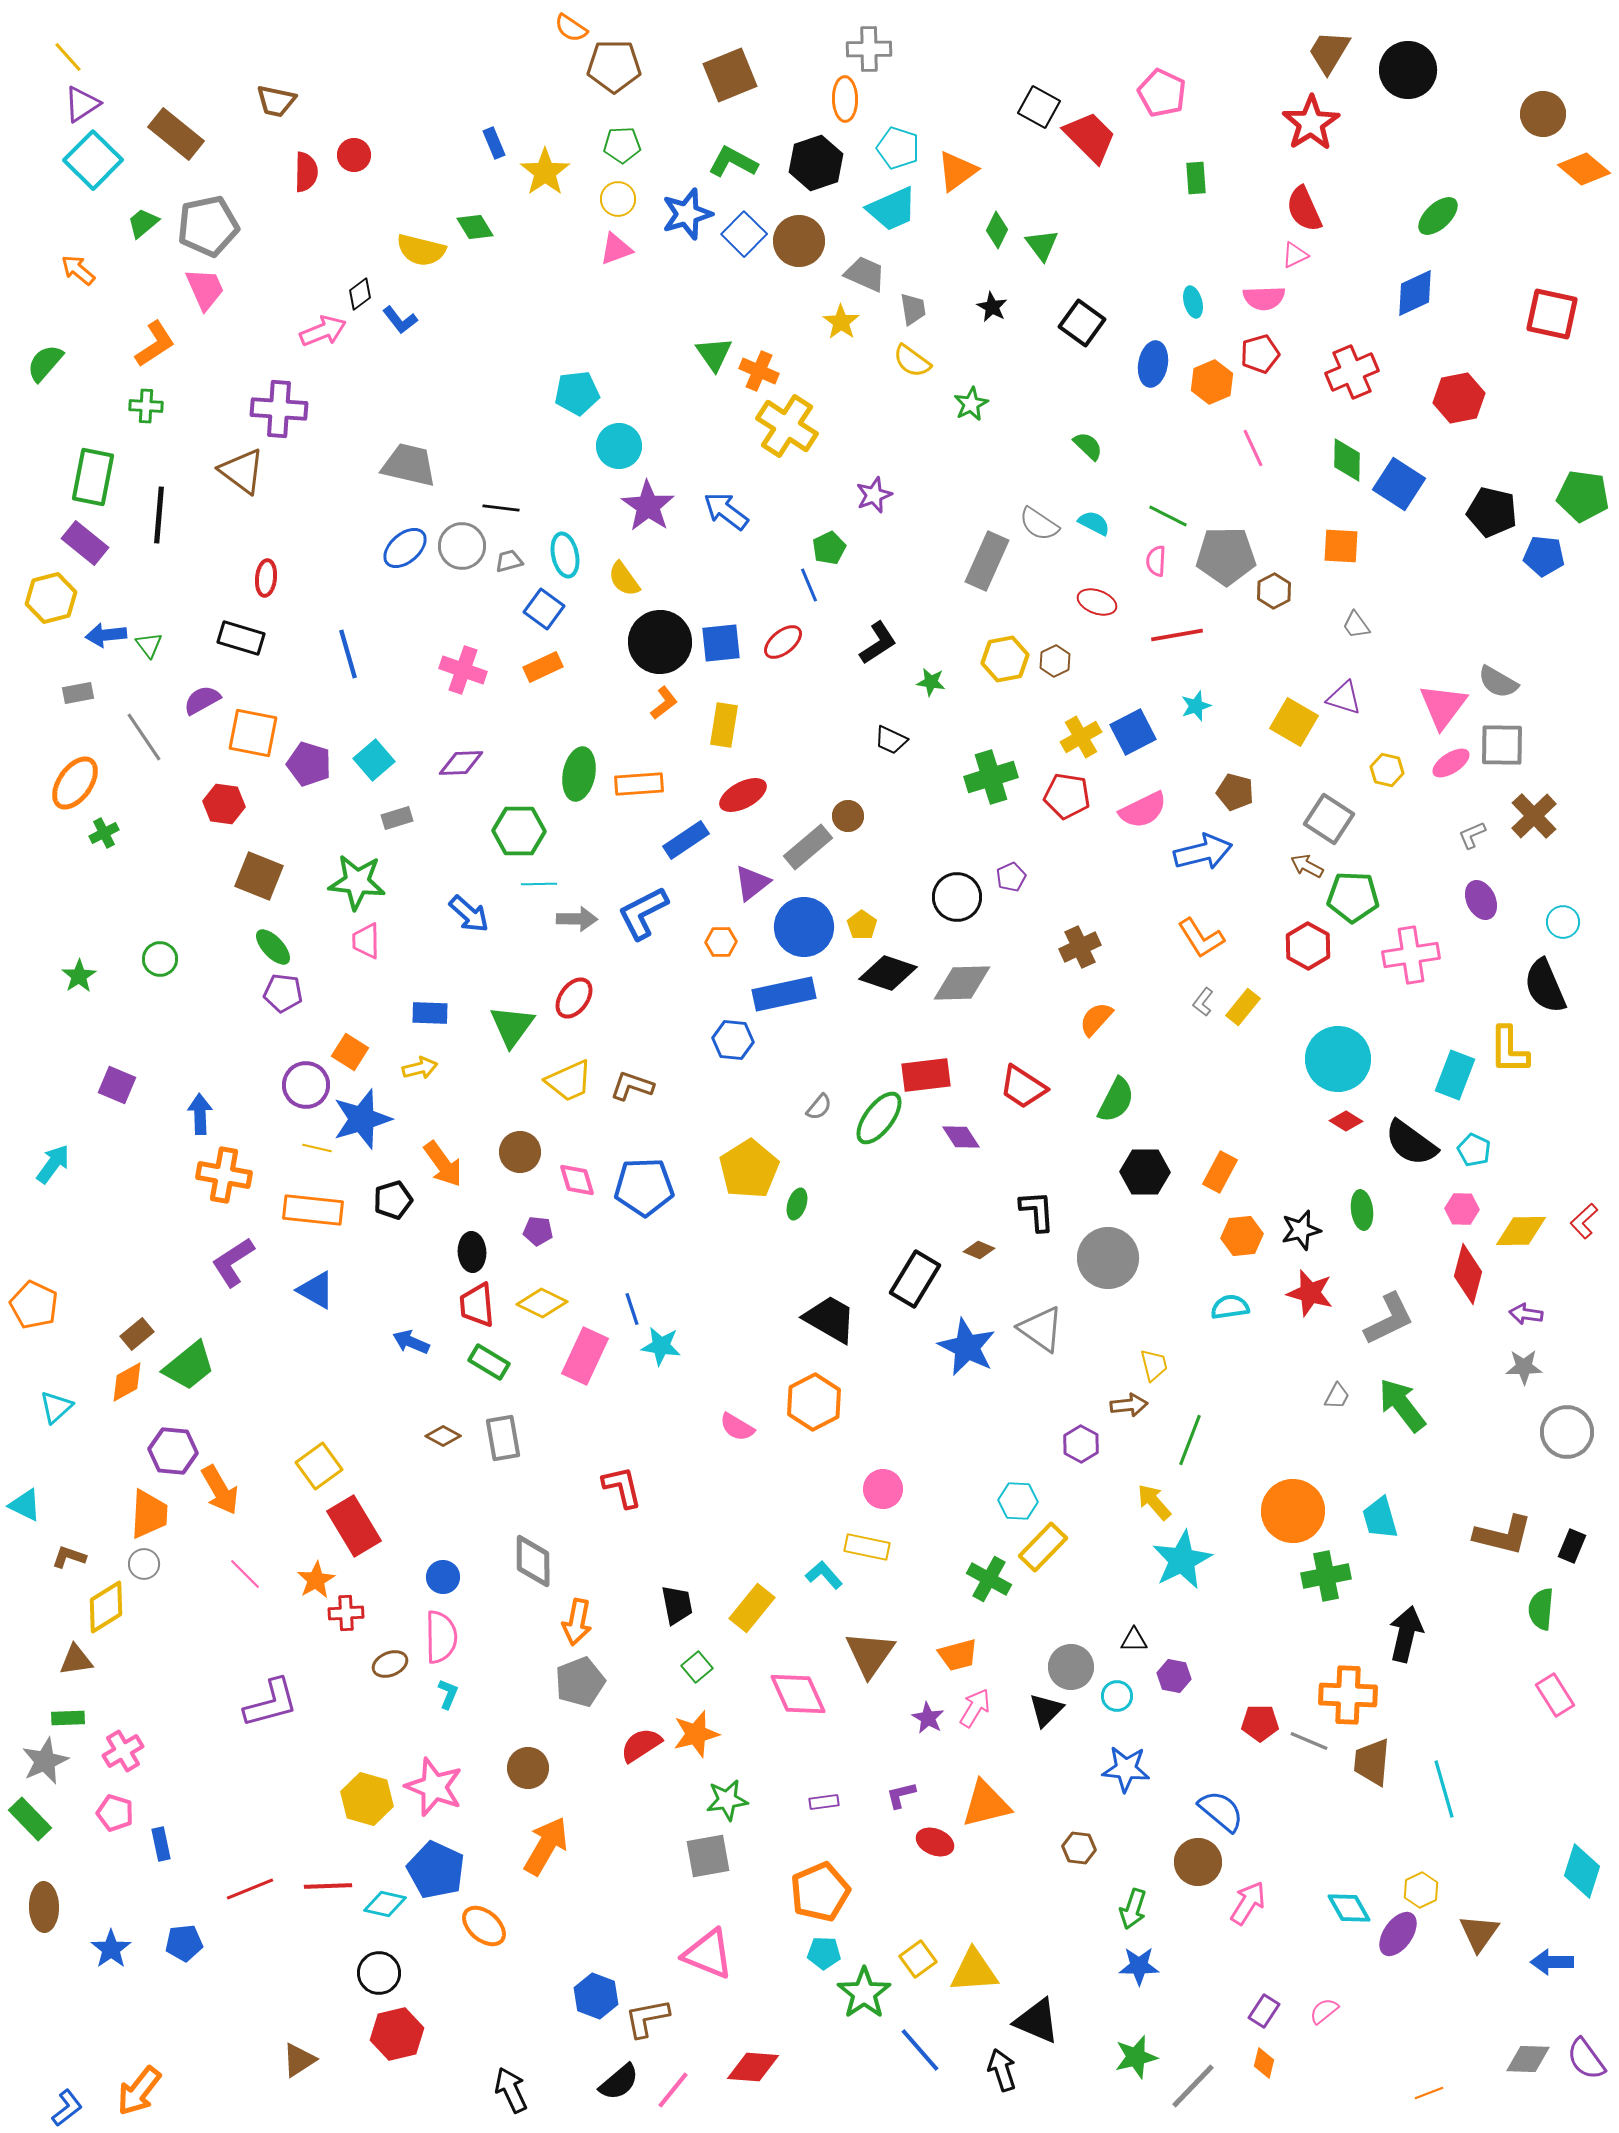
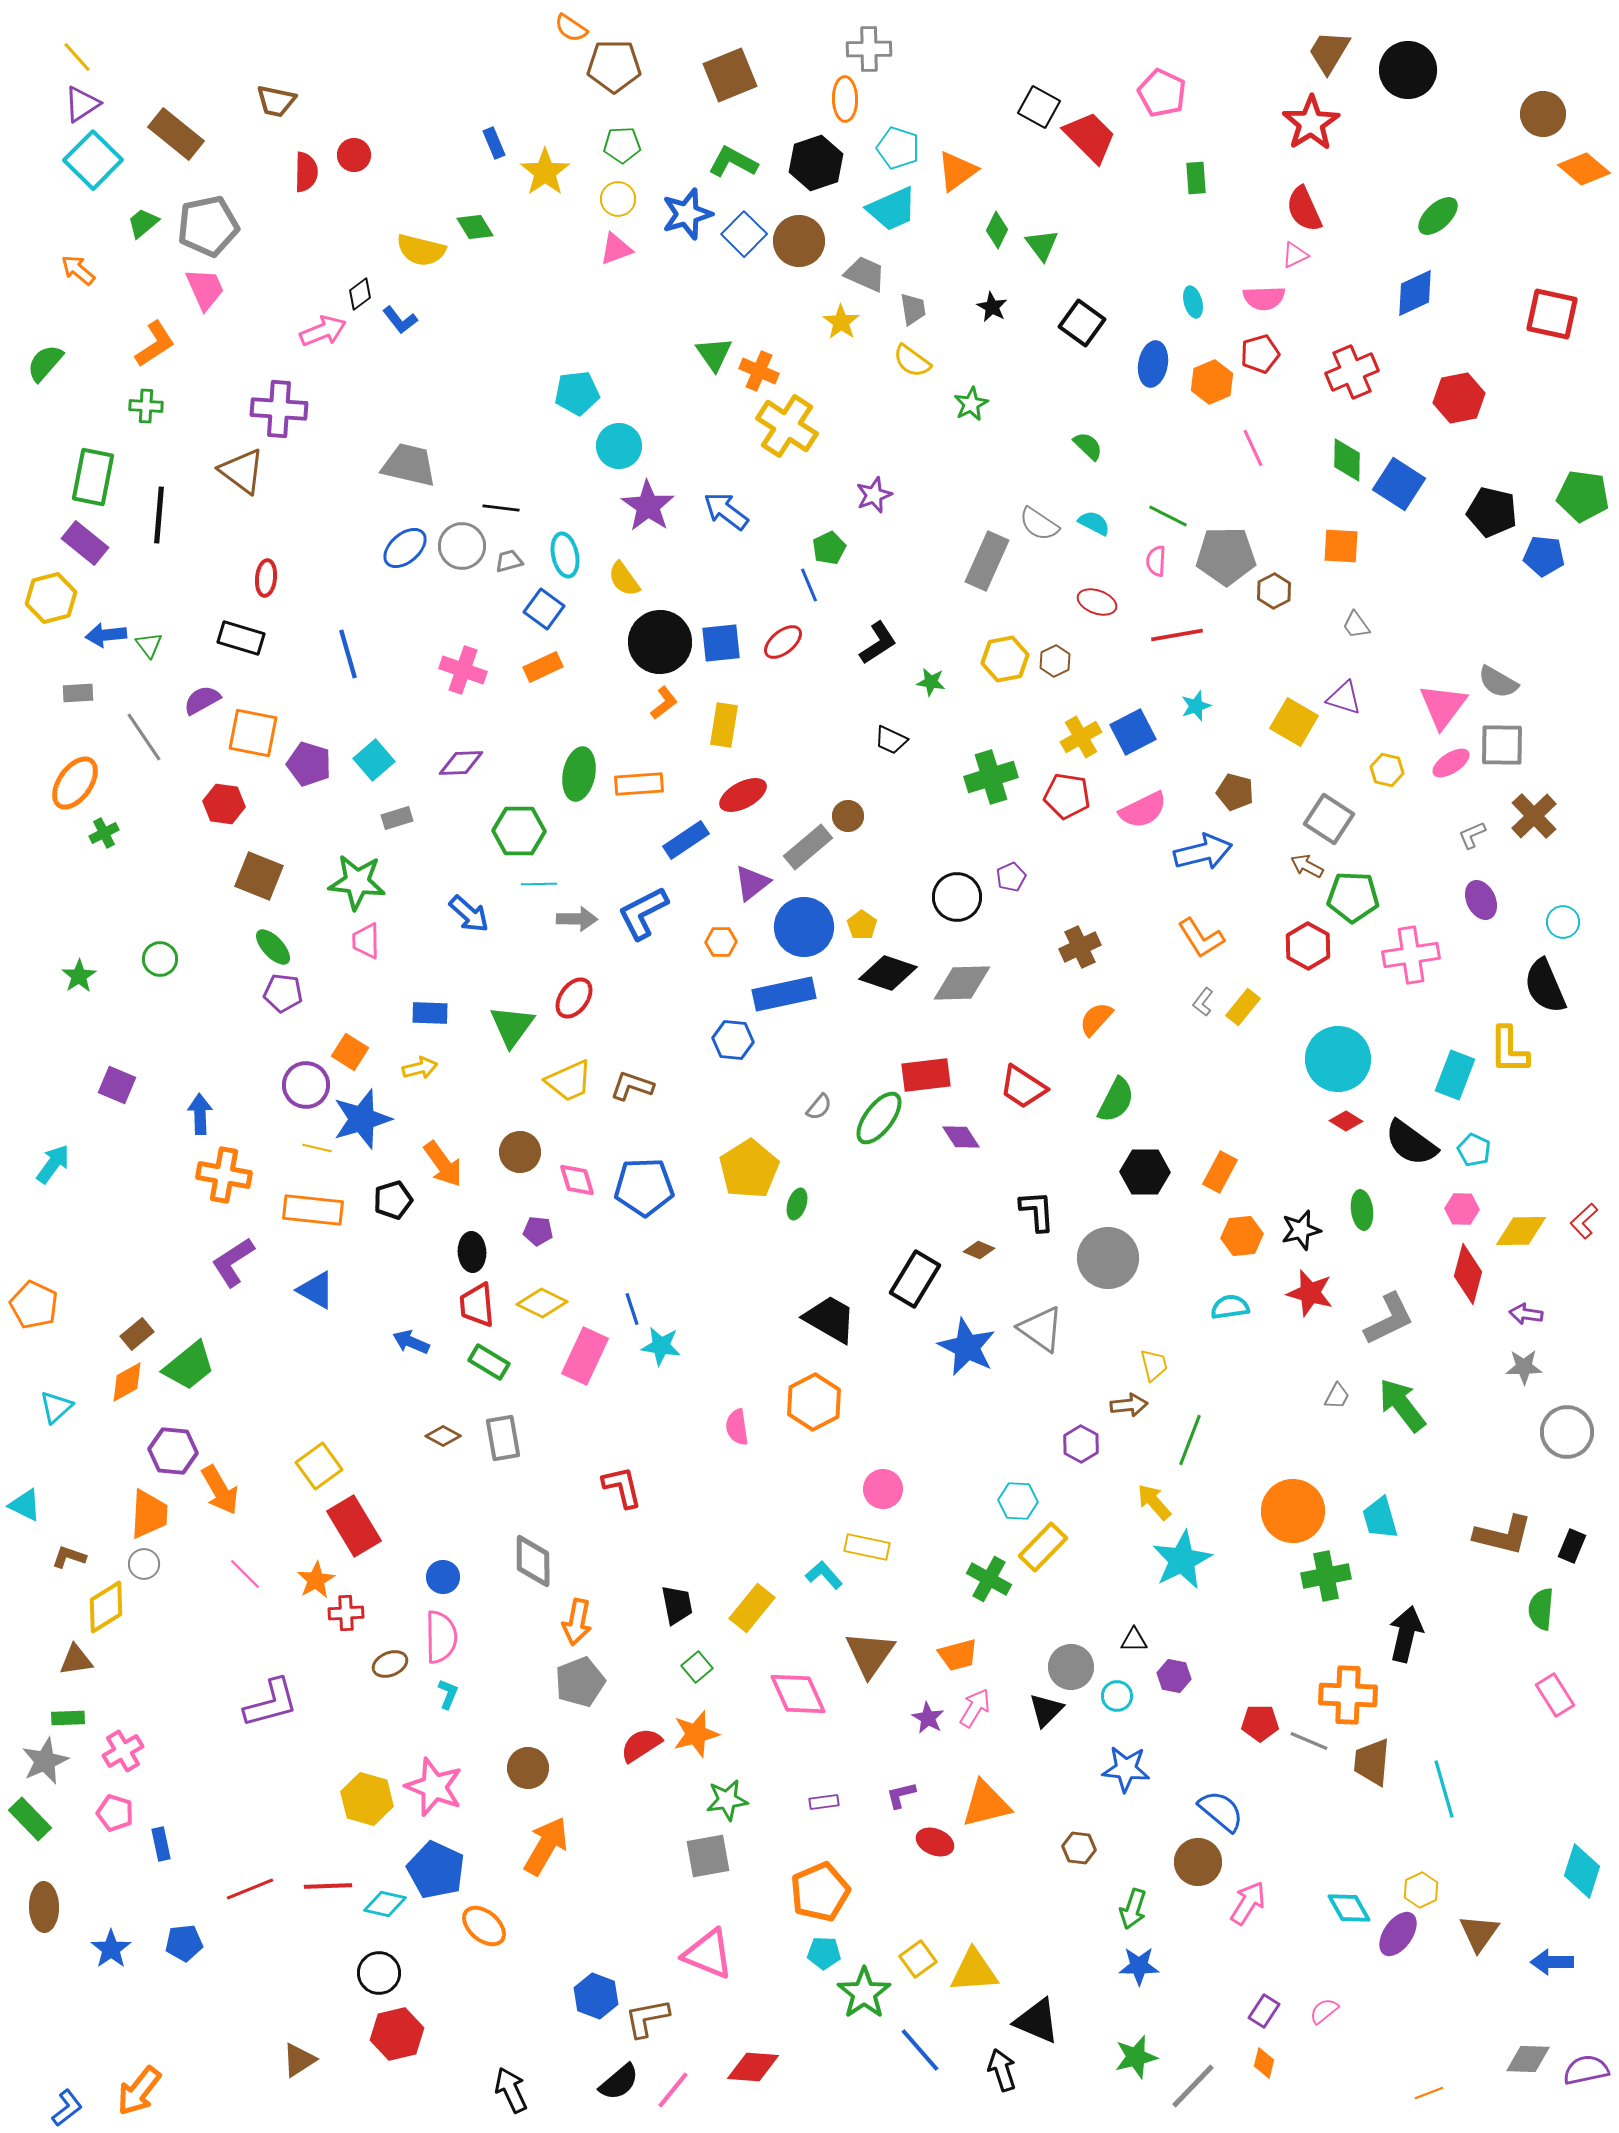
yellow line at (68, 57): moved 9 px right
gray rectangle at (78, 693): rotated 8 degrees clockwise
pink semicircle at (737, 1427): rotated 51 degrees clockwise
purple semicircle at (1586, 2059): moved 11 px down; rotated 114 degrees clockwise
